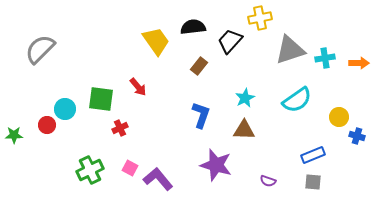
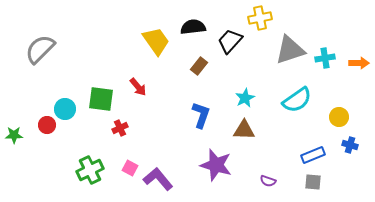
blue cross: moved 7 px left, 9 px down
